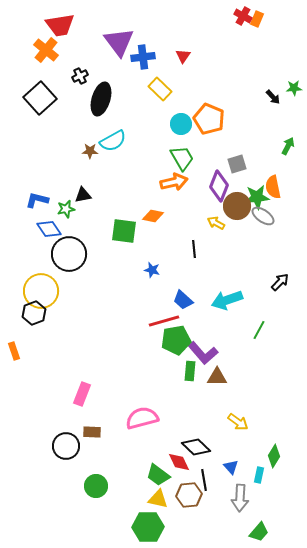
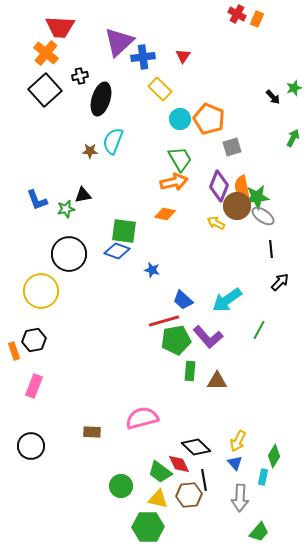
red cross at (243, 16): moved 6 px left, 2 px up
red trapezoid at (60, 25): moved 2 px down; rotated 12 degrees clockwise
purple triangle at (119, 42): rotated 24 degrees clockwise
orange cross at (46, 50): moved 3 px down
black cross at (80, 76): rotated 14 degrees clockwise
green star at (294, 88): rotated 14 degrees counterclockwise
black square at (40, 98): moved 5 px right, 8 px up
cyan circle at (181, 124): moved 1 px left, 5 px up
cyan semicircle at (113, 141): rotated 140 degrees clockwise
green arrow at (288, 146): moved 5 px right, 8 px up
green trapezoid at (182, 158): moved 2 px left, 1 px down
gray square at (237, 164): moved 5 px left, 17 px up
orange semicircle at (273, 187): moved 31 px left
blue L-shape at (37, 200): rotated 125 degrees counterclockwise
orange diamond at (153, 216): moved 12 px right, 2 px up
blue diamond at (49, 229): moved 68 px right, 22 px down; rotated 35 degrees counterclockwise
black line at (194, 249): moved 77 px right
cyan arrow at (227, 300): rotated 16 degrees counterclockwise
black hexagon at (34, 313): moved 27 px down; rotated 10 degrees clockwise
purple L-shape at (203, 353): moved 5 px right, 16 px up
brown triangle at (217, 377): moved 4 px down
pink rectangle at (82, 394): moved 48 px left, 8 px up
yellow arrow at (238, 422): moved 19 px down; rotated 80 degrees clockwise
black circle at (66, 446): moved 35 px left
red diamond at (179, 462): moved 2 px down
blue triangle at (231, 467): moved 4 px right, 4 px up
green trapezoid at (158, 475): moved 2 px right, 3 px up
cyan rectangle at (259, 475): moved 4 px right, 2 px down
green circle at (96, 486): moved 25 px right
